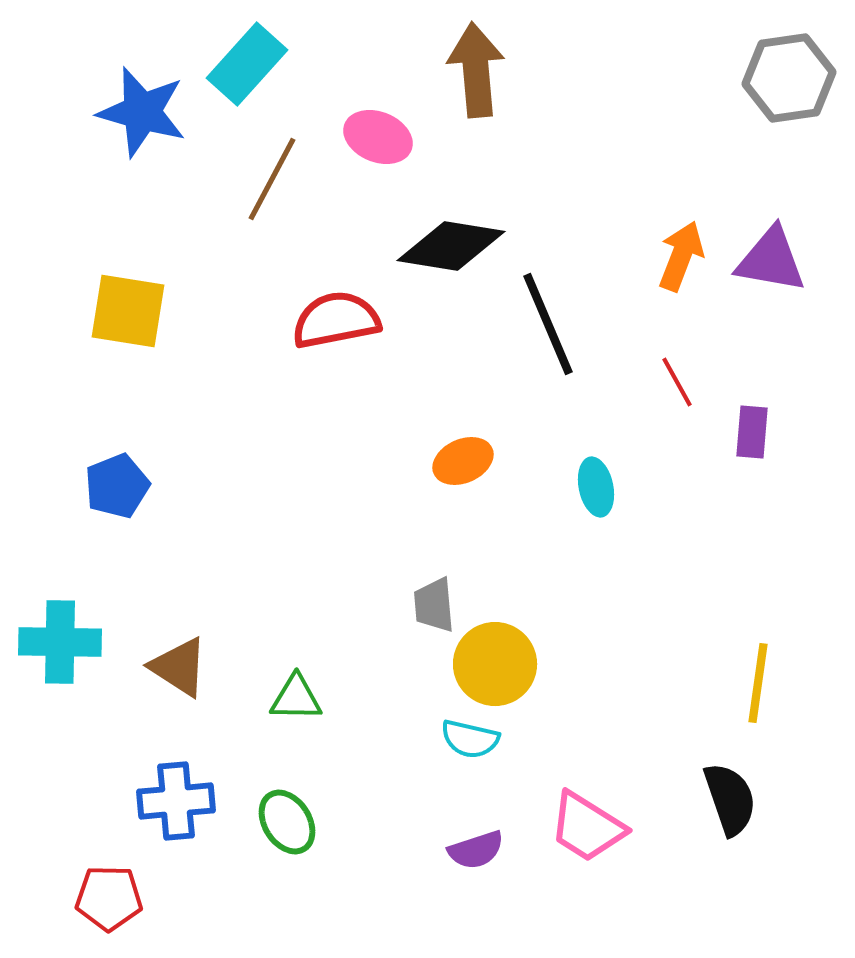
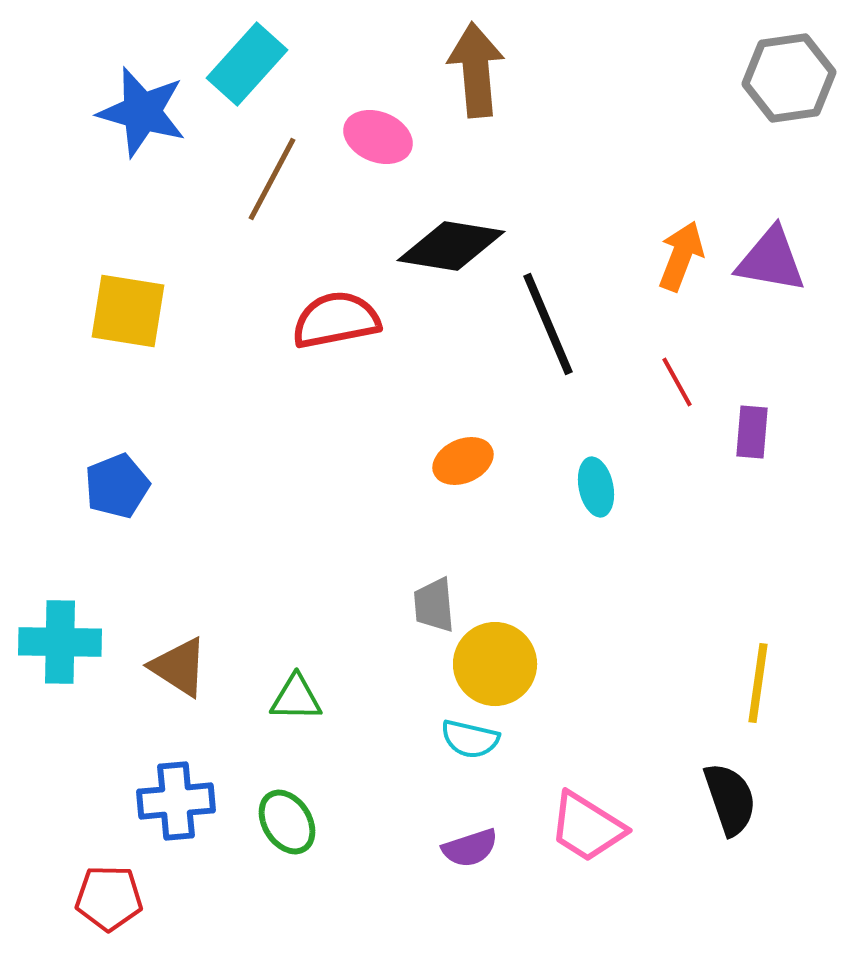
purple semicircle: moved 6 px left, 2 px up
